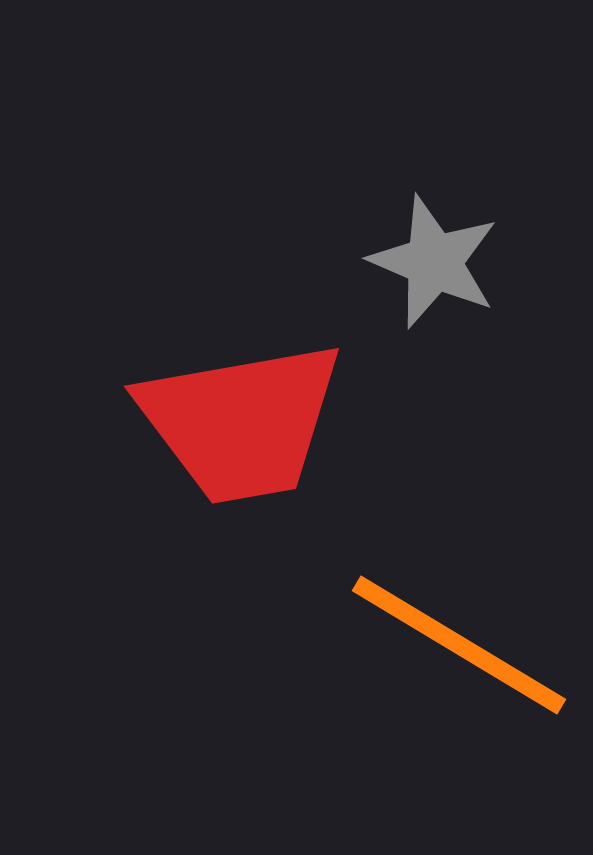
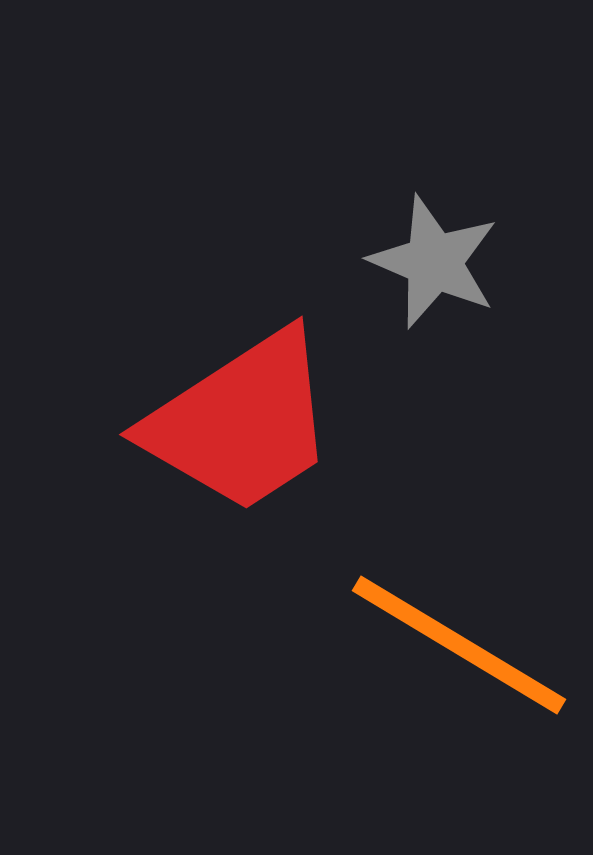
red trapezoid: rotated 23 degrees counterclockwise
